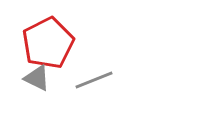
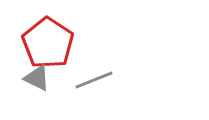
red pentagon: rotated 12 degrees counterclockwise
